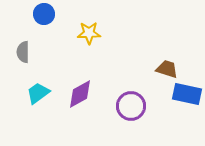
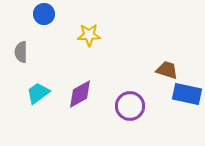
yellow star: moved 2 px down
gray semicircle: moved 2 px left
brown trapezoid: moved 1 px down
purple circle: moved 1 px left
